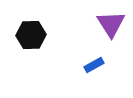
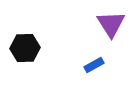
black hexagon: moved 6 px left, 13 px down
